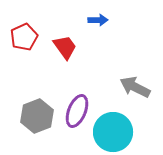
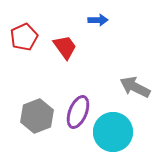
purple ellipse: moved 1 px right, 1 px down
